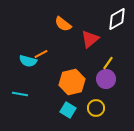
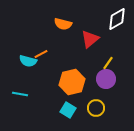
orange semicircle: rotated 24 degrees counterclockwise
